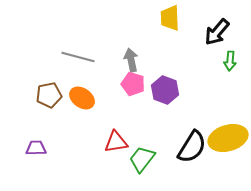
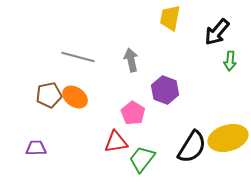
yellow trapezoid: rotated 12 degrees clockwise
pink pentagon: moved 29 px down; rotated 15 degrees clockwise
orange ellipse: moved 7 px left, 1 px up
